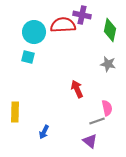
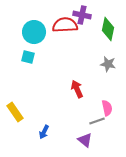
red semicircle: moved 2 px right
green diamond: moved 2 px left, 1 px up
yellow rectangle: rotated 36 degrees counterclockwise
purple triangle: moved 5 px left, 1 px up
